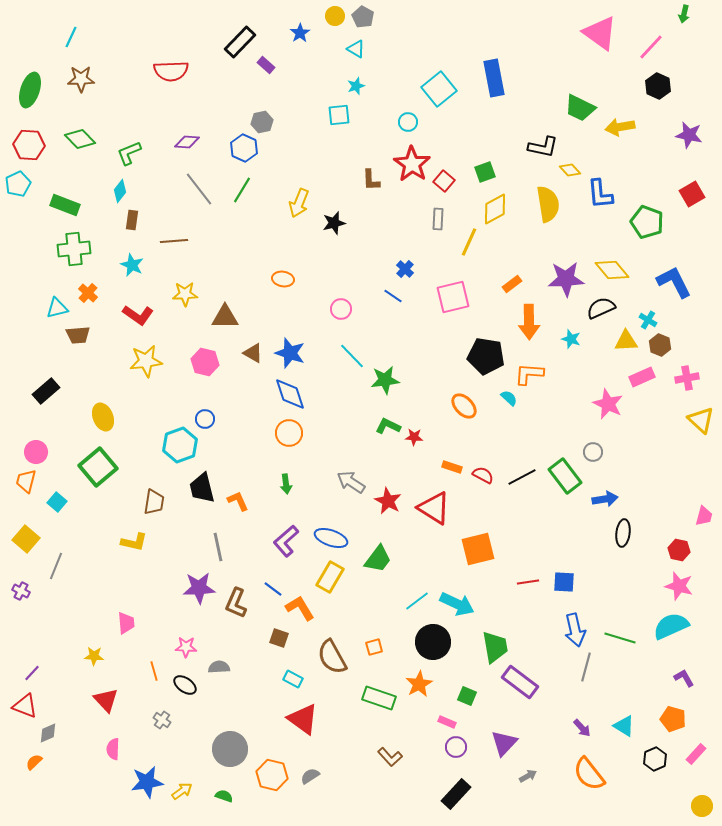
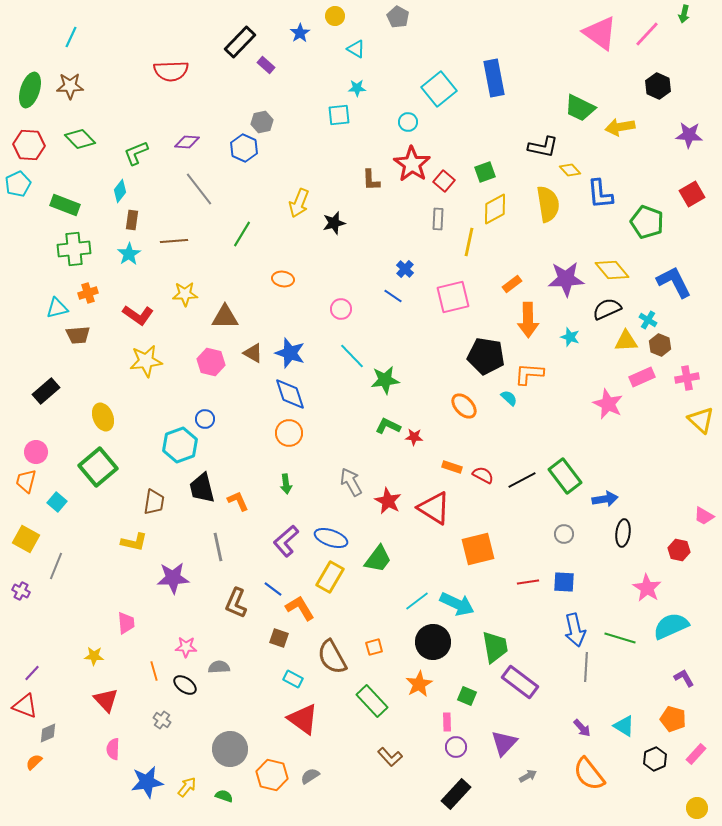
gray pentagon at (363, 17): moved 35 px right
pink line at (651, 47): moved 4 px left, 13 px up
brown star at (81, 79): moved 11 px left, 7 px down
cyan star at (356, 86): moved 1 px right, 2 px down; rotated 18 degrees clockwise
purple star at (689, 135): rotated 8 degrees counterclockwise
green L-shape at (129, 153): moved 7 px right
green line at (242, 190): moved 44 px down
yellow line at (469, 242): rotated 12 degrees counterclockwise
cyan star at (132, 265): moved 3 px left, 11 px up; rotated 15 degrees clockwise
orange cross at (88, 293): rotated 30 degrees clockwise
black semicircle at (601, 308): moved 6 px right, 1 px down
orange arrow at (529, 322): moved 1 px left, 2 px up
cyan star at (571, 339): moved 1 px left, 2 px up
pink hexagon at (205, 362): moved 6 px right
gray circle at (593, 452): moved 29 px left, 82 px down
black line at (522, 477): moved 3 px down
gray arrow at (351, 482): rotated 28 degrees clockwise
pink trapezoid at (704, 516): rotated 105 degrees clockwise
yellow square at (26, 539): rotated 12 degrees counterclockwise
pink star at (679, 586): moved 32 px left, 2 px down; rotated 16 degrees clockwise
purple star at (199, 588): moved 26 px left, 10 px up
gray line at (586, 667): rotated 12 degrees counterclockwise
green rectangle at (379, 698): moved 7 px left, 3 px down; rotated 28 degrees clockwise
pink rectangle at (447, 722): rotated 66 degrees clockwise
yellow arrow at (182, 791): moved 5 px right, 4 px up; rotated 15 degrees counterclockwise
yellow circle at (702, 806): moved 5 px left, 2 px down
